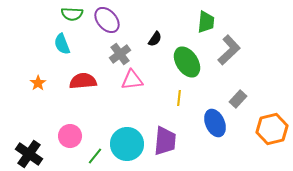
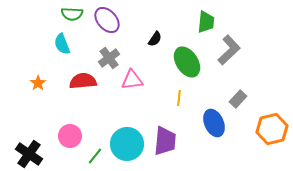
gray cross: moved 11 px left, 4 px down
blue ellipse: moved 1 px left
